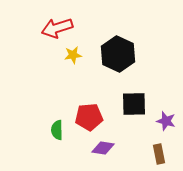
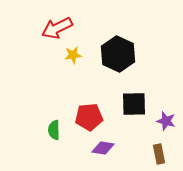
red arrow: rotated 8 degrees counterclockwise
green semicircle: moved 3 px left
